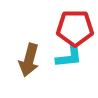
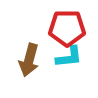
red pentagon: moved 8 px left
